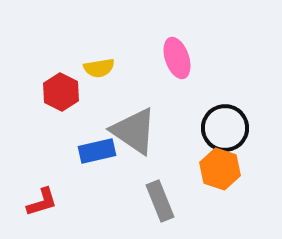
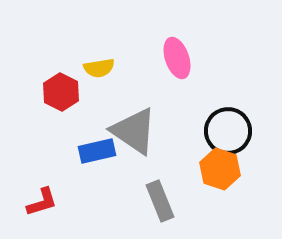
black circle: moved 3 px right, 3 px down
